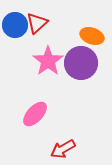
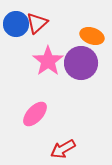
blue circle: moved 1 px right, 1 px up
